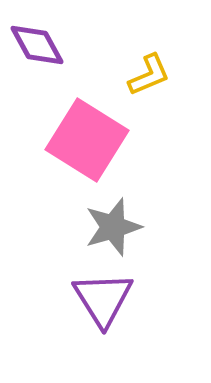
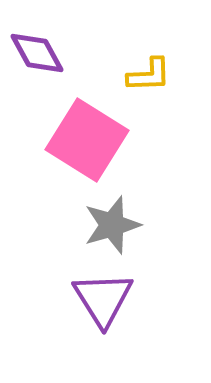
purple diamond: moved 8 px down
yellow L-shape: rotated 21 degrees clockwise
gray star: moved 1 px left, 2 px up
